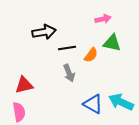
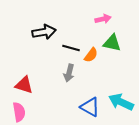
black line: moved 4 px right; rotated 24 degrees clockwise
gray arrow: rotated 36 degrees clockwise
red triangle: rotated 30 degrees clockwise
blue triangle: moved 3 px left, 3 px down
